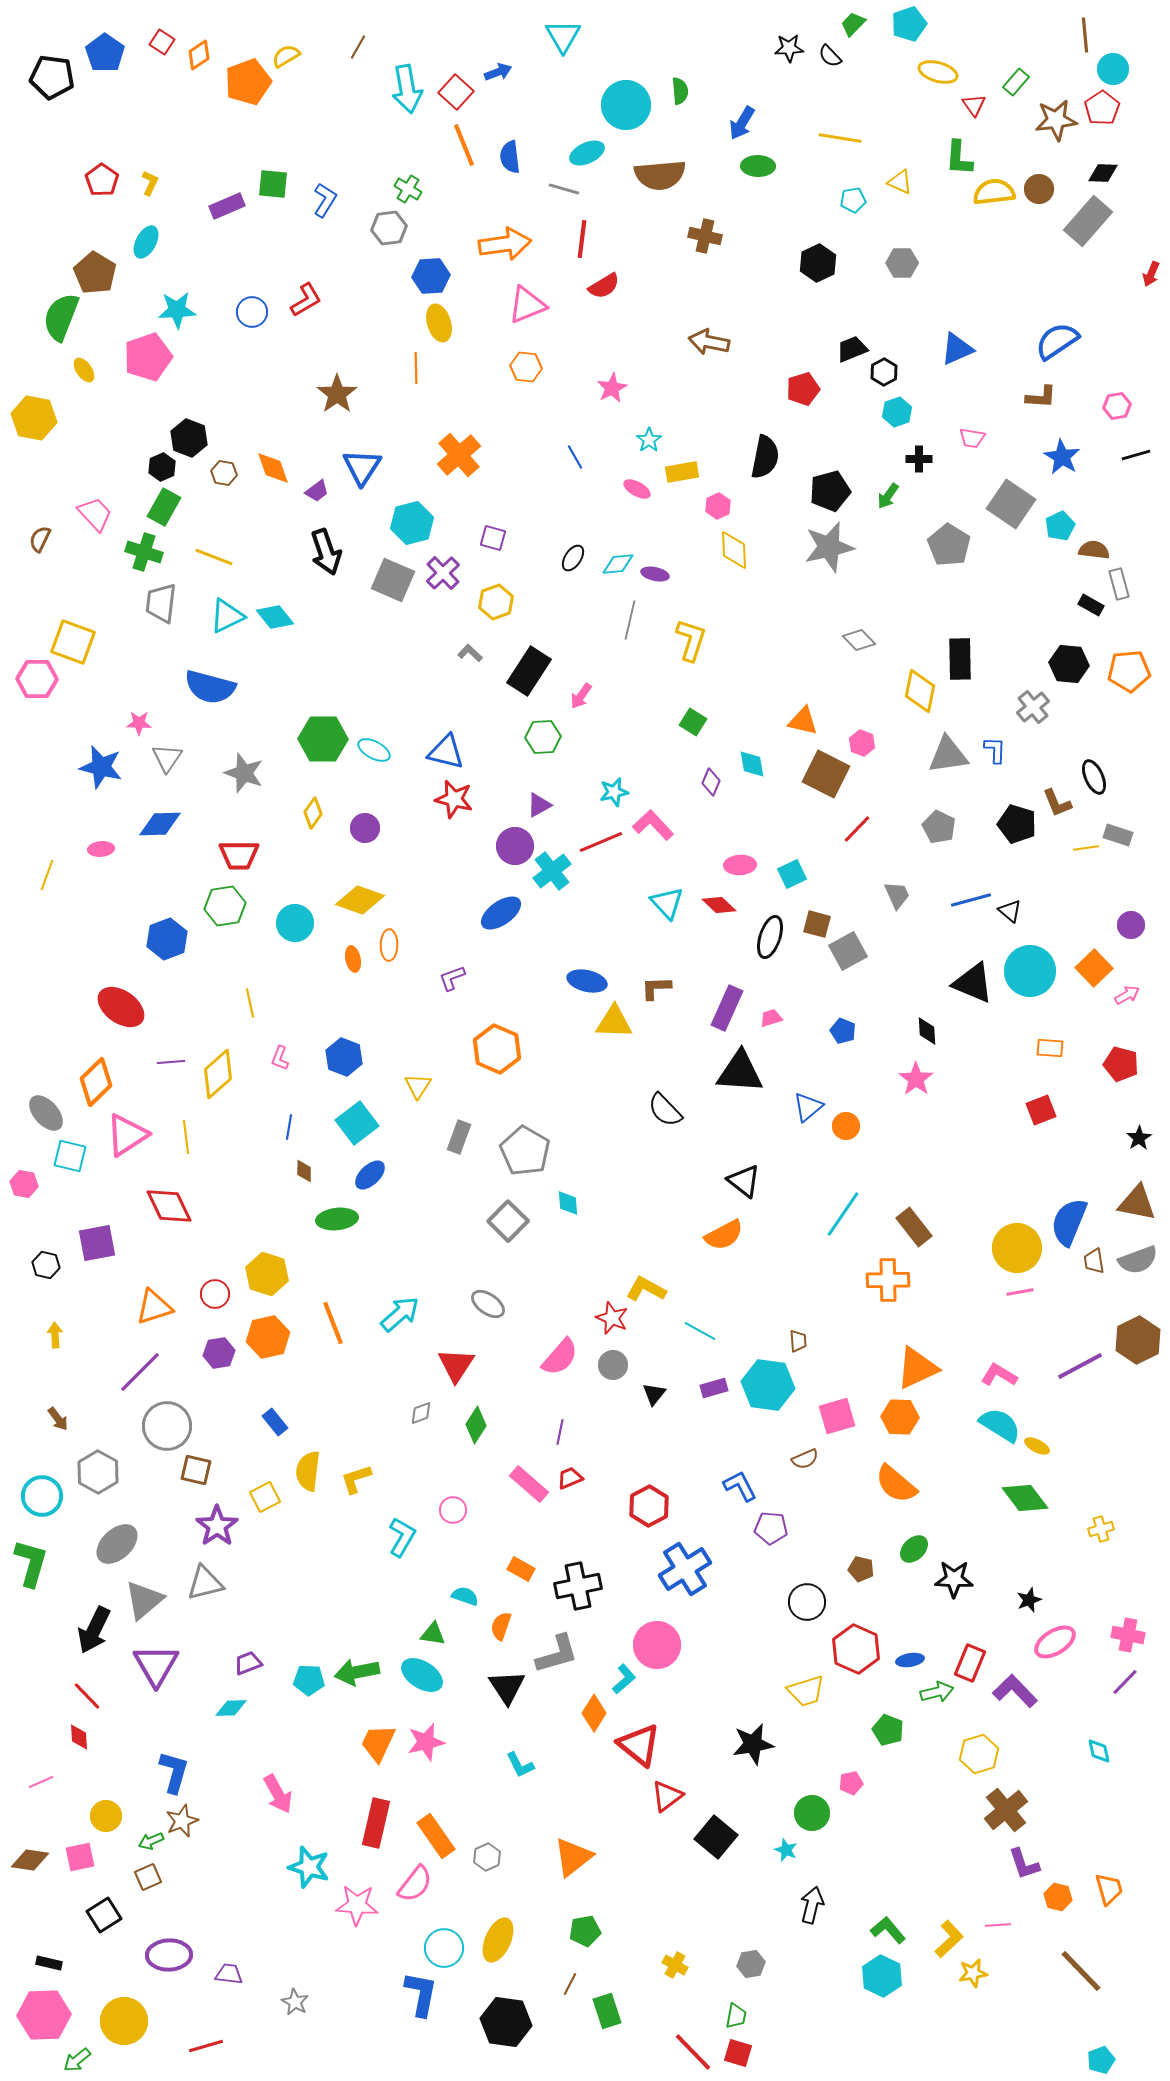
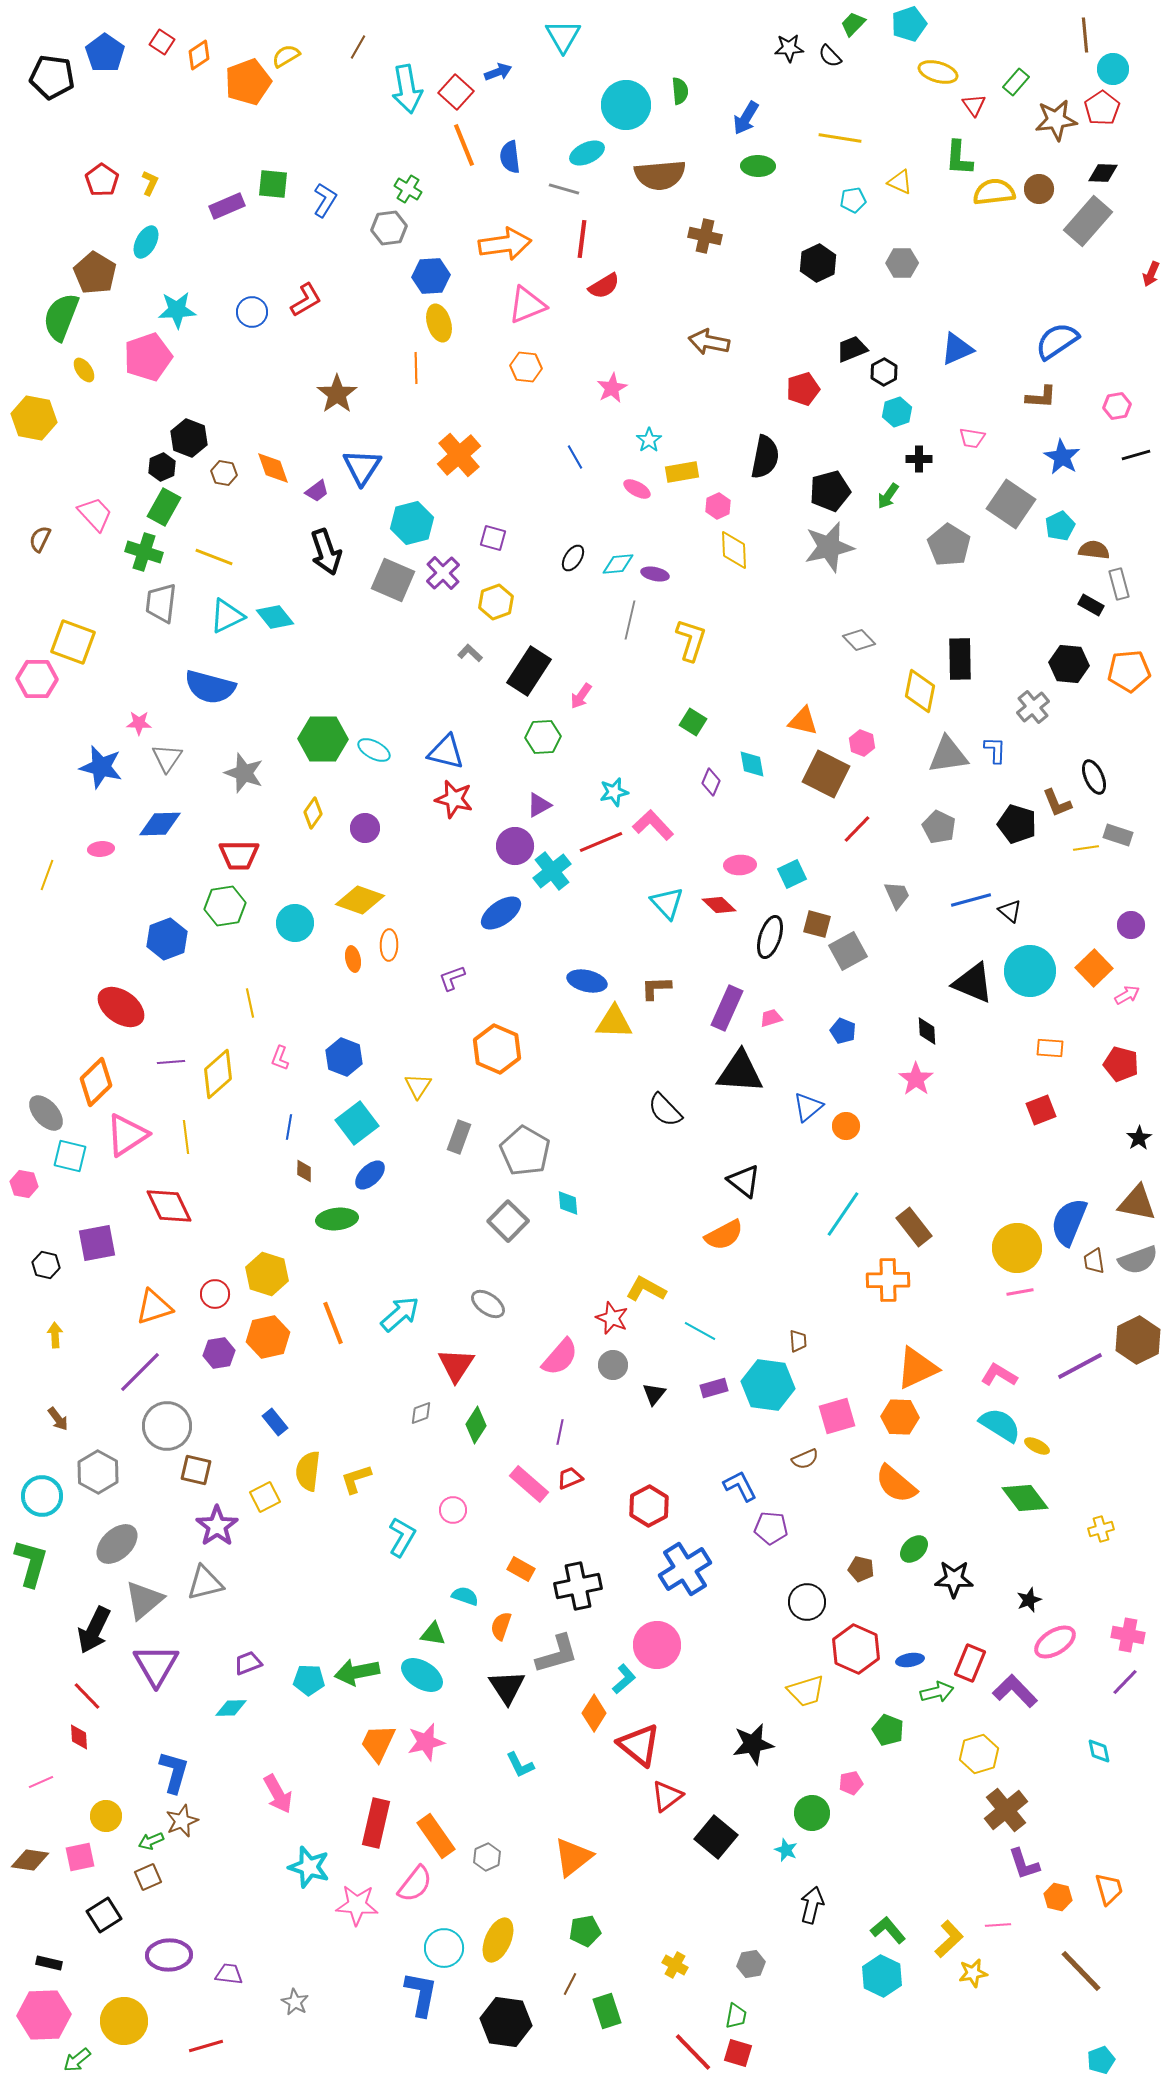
blue arrow at (742, 123): moved 4 px right, 5 px up
